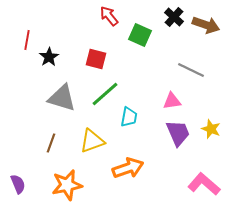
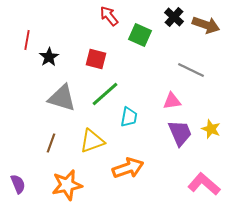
purple trapezoid: moved 2 px right
